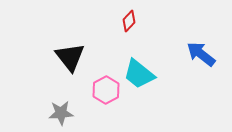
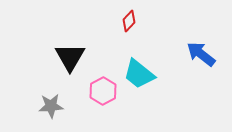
black triangle: rotated 8 degrees clockwise
pink hexagon: moved 3 px left, 1 px down
gray star: moved 10 px left, 7 px up
